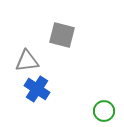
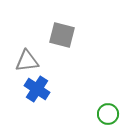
green circle: moved 4 px right, 3 px down
